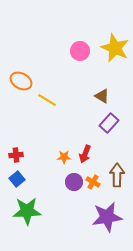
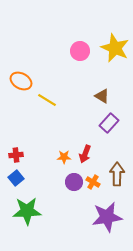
brown arrow: moved 1 px up
blue square: moved 1 px left, 1 px up
